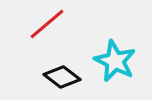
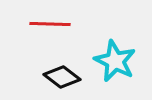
red line: moved 3 px right; rotated 42 degrees clockwise
